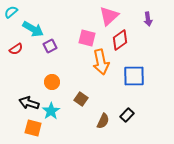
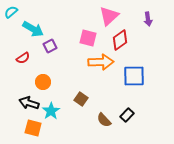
pink square: moved 1 px right
red semicircle: moved 7 px right, 9 px down
orange arrow: rotated 80 degrees counterclockwise
orange circle: moved 9 px left
brown semicircle: moved 1 px right, 1 px up; rotated 112 degrees clockwise
